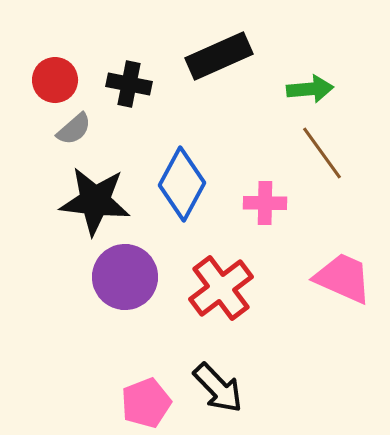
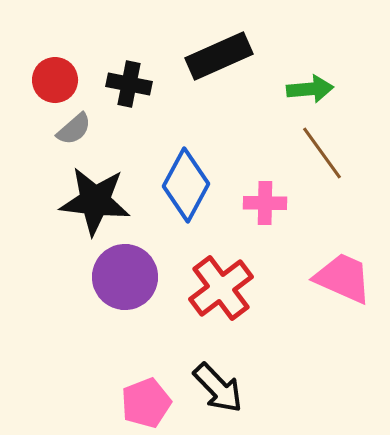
blue diamond: moved 4 px right, 1 px down
